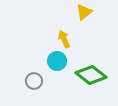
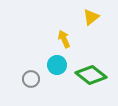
yellow triangle: moved 7 px right, 5 px down
cyan circle: moved 4 px down
gray circle: moved 3 px left, 2 px up
